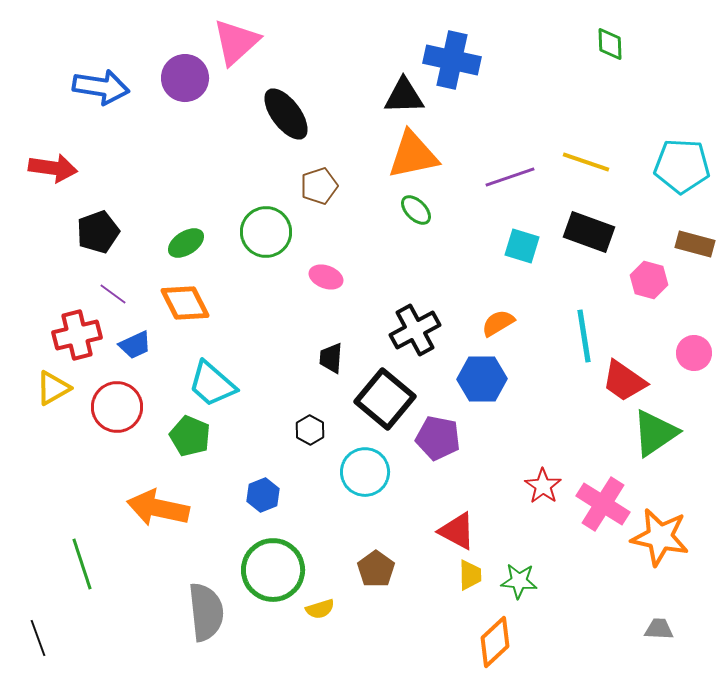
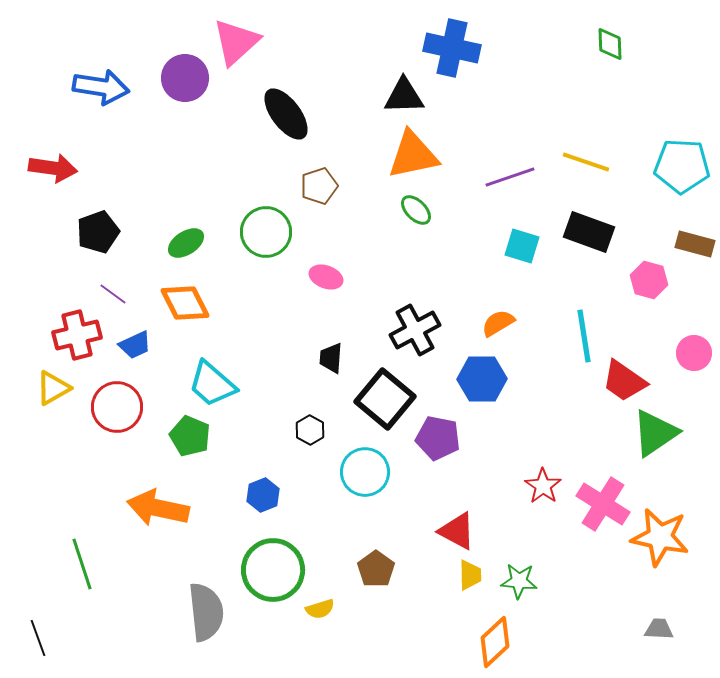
blue cross at (452, 60): moved 12 px up
